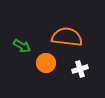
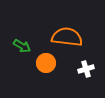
white cross: moved 6 px right
